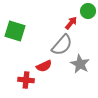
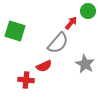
gray semicircle: moved 4 px left, 2 px up
gray star: moved 5 px right
